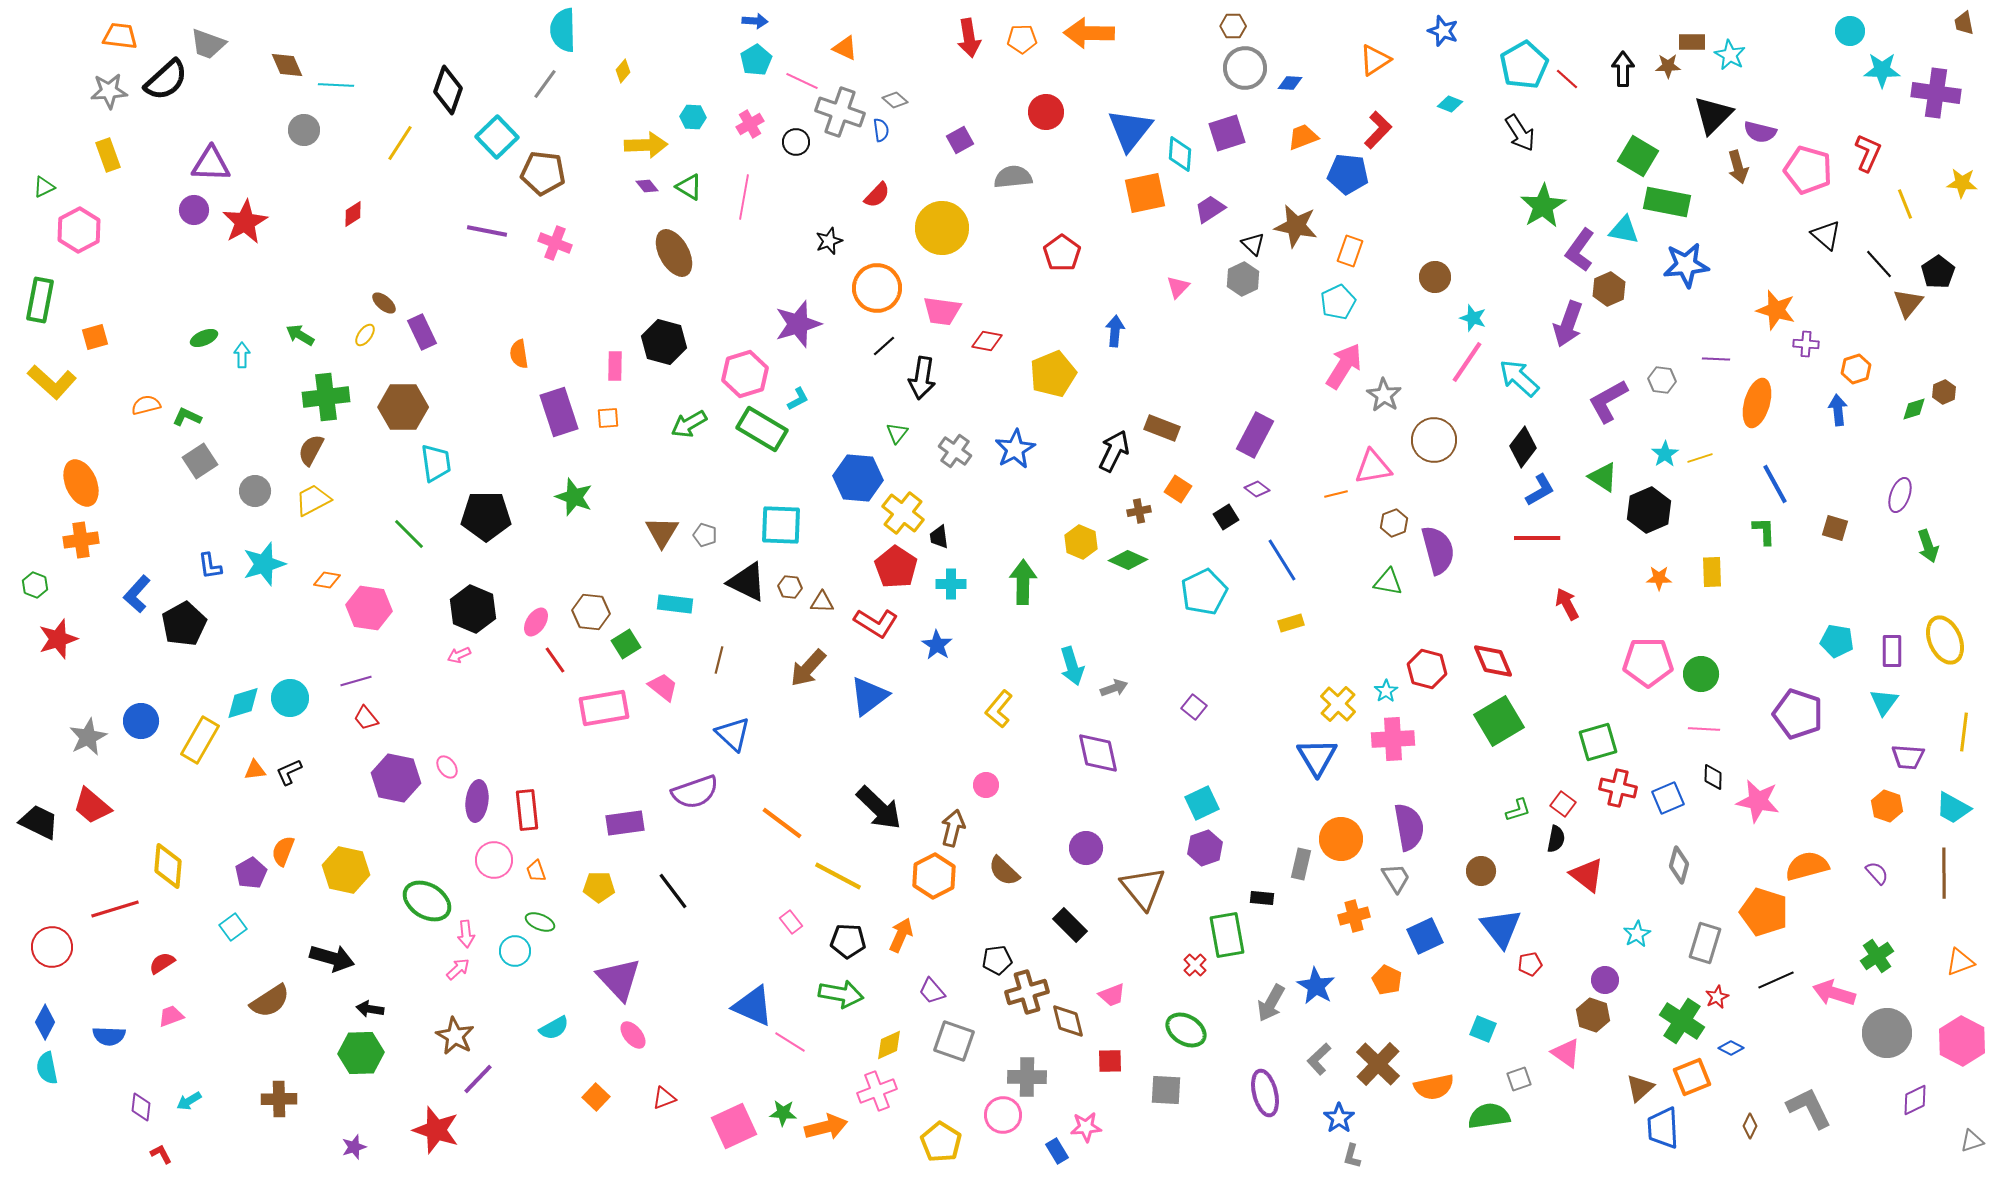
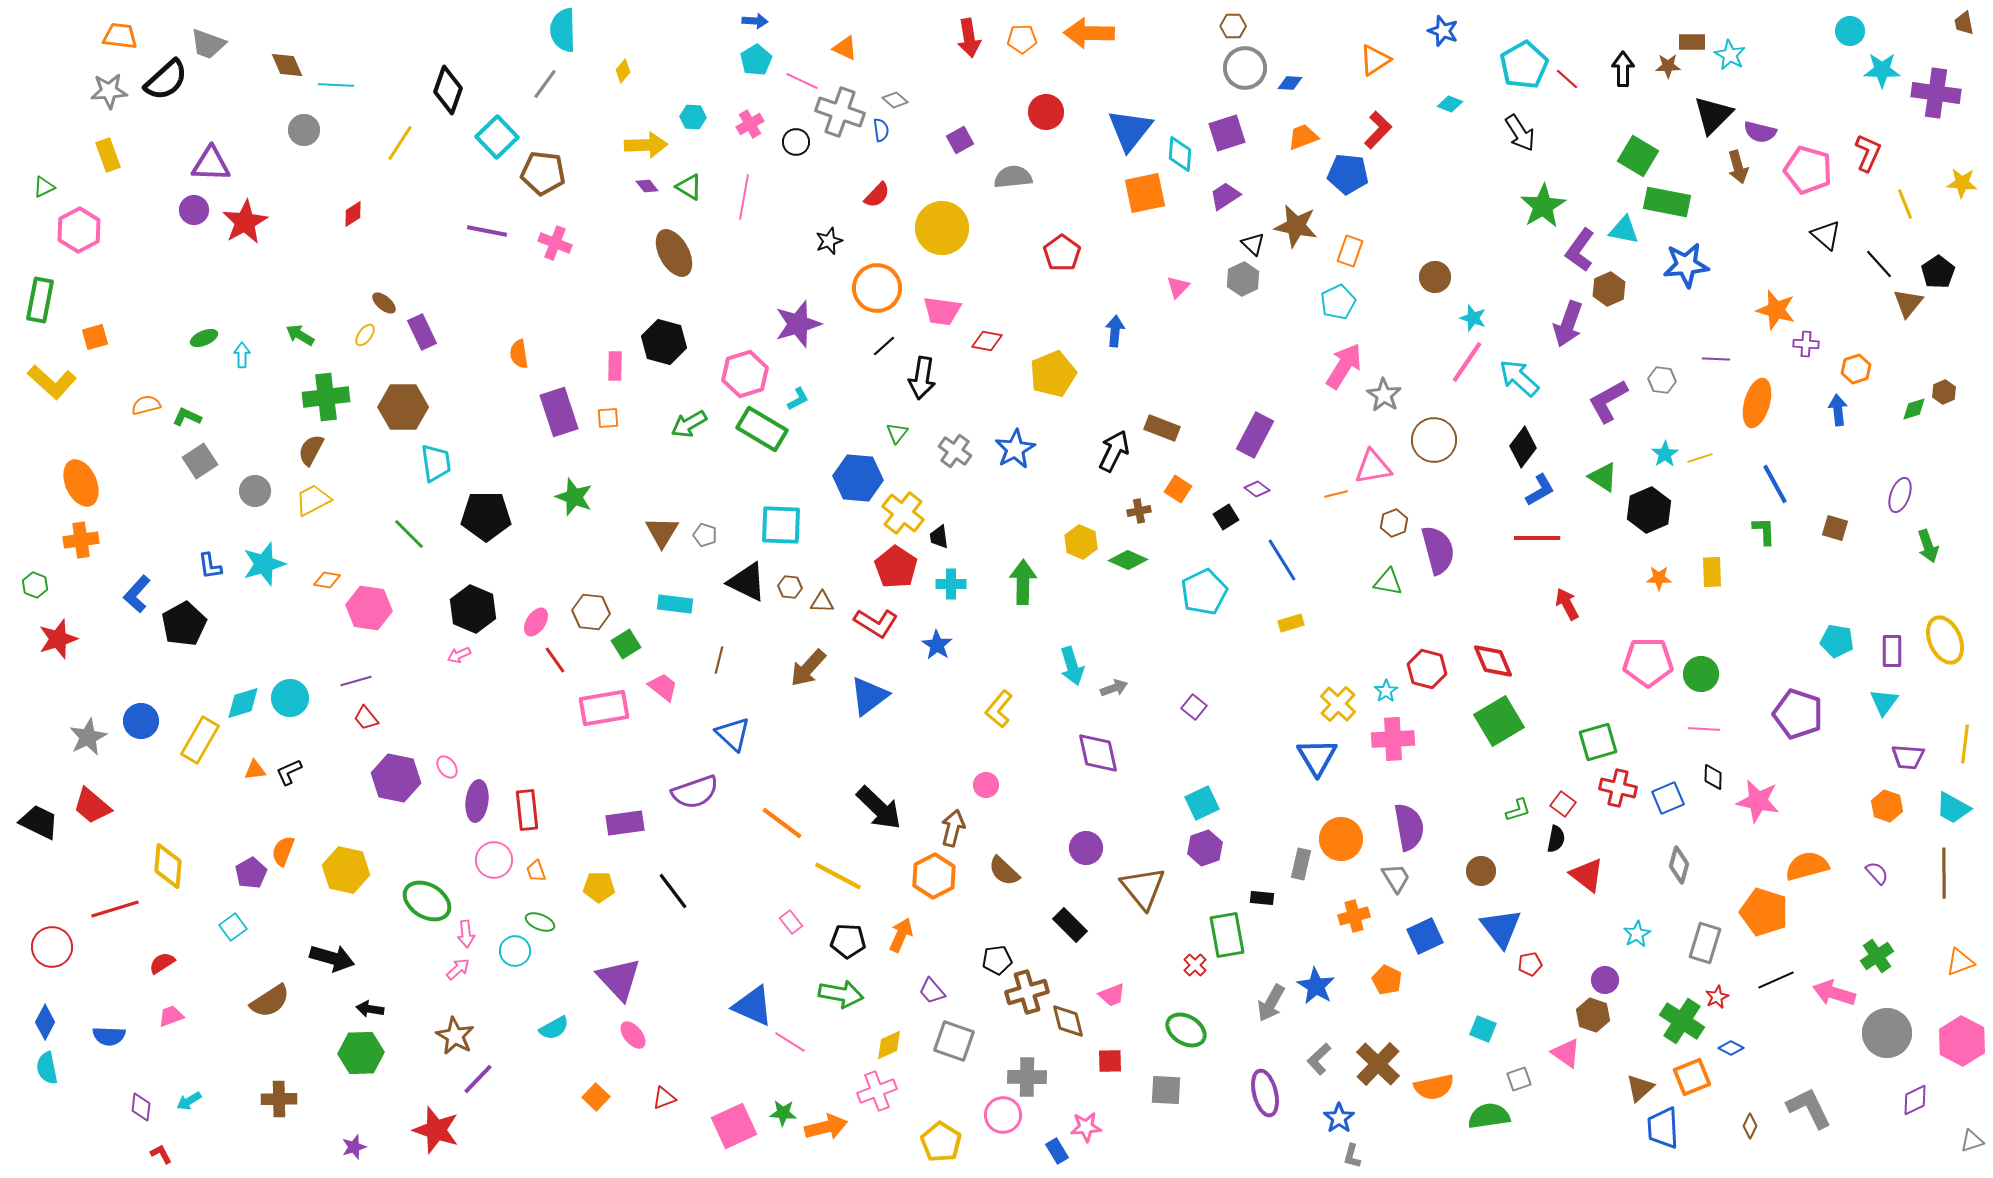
purple trapezoid at (1210, 209): moved 15 px right, 13 px up
yellow line at (1964, 732): moved 1 px right, 12 px down
